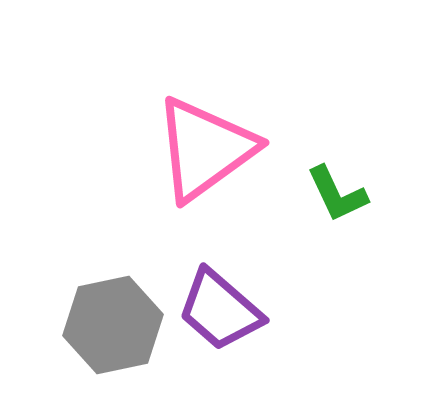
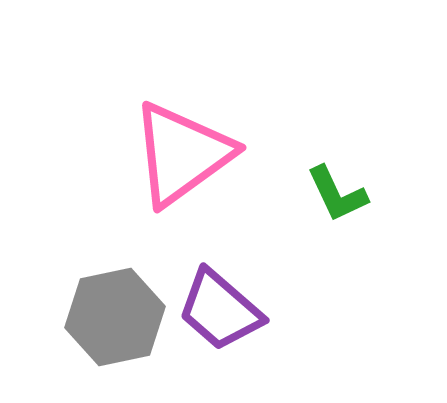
pink triangle: moved 23 px left, 5 px down
gray hexagon: moved 2 px right, 8 px up
